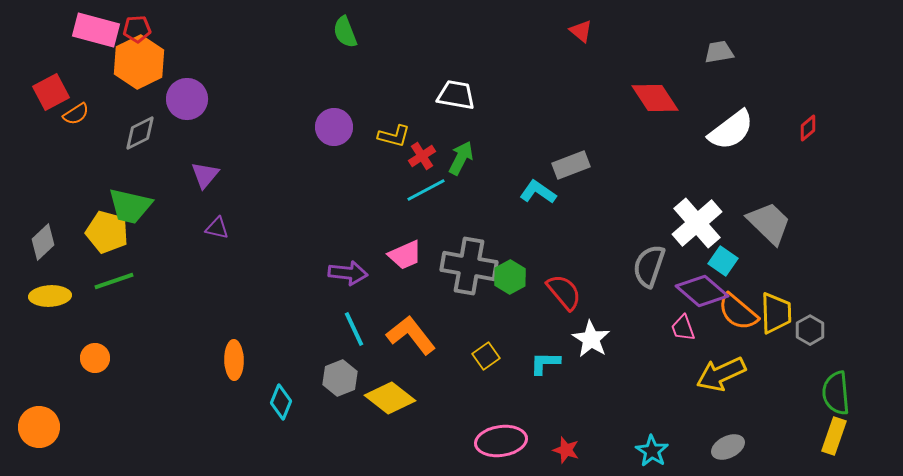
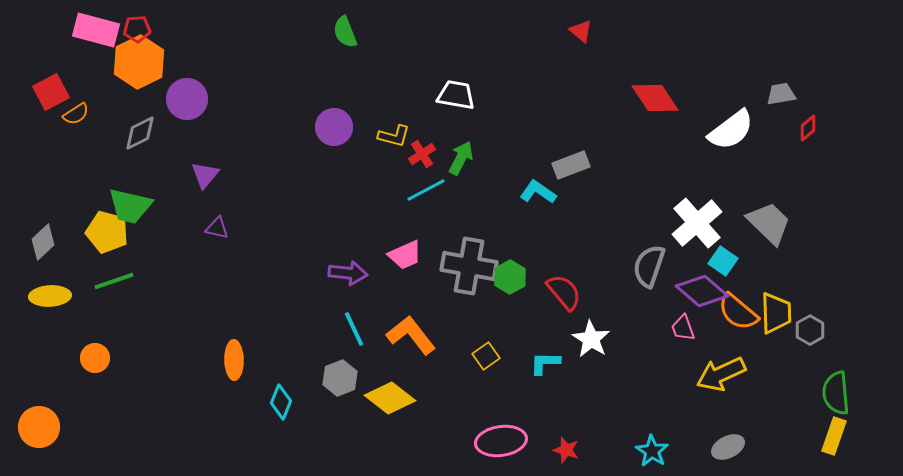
gray trapezoid at (719, 52): moved 62 px right, 42 px down
red cross at (422, 156): moved 2 px up
